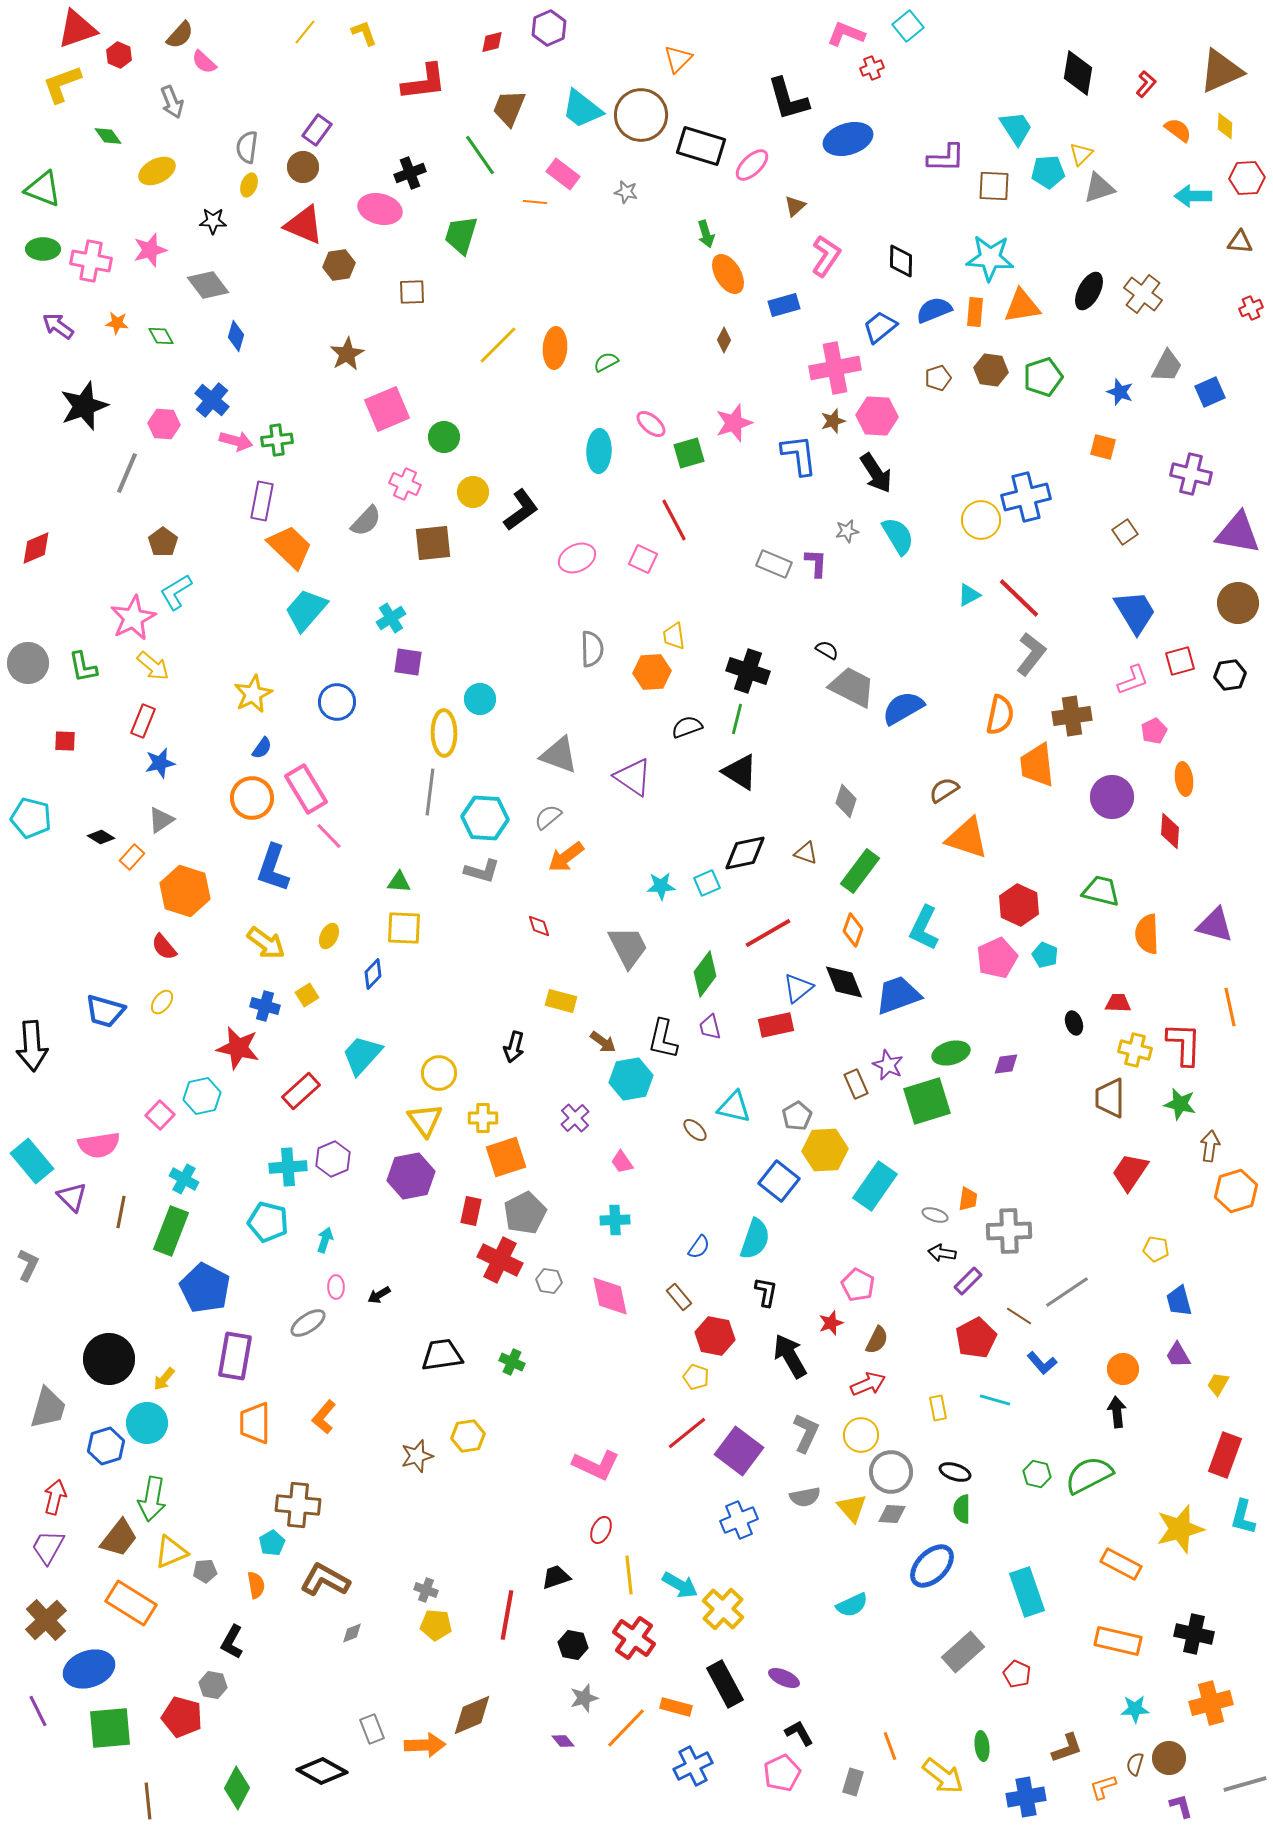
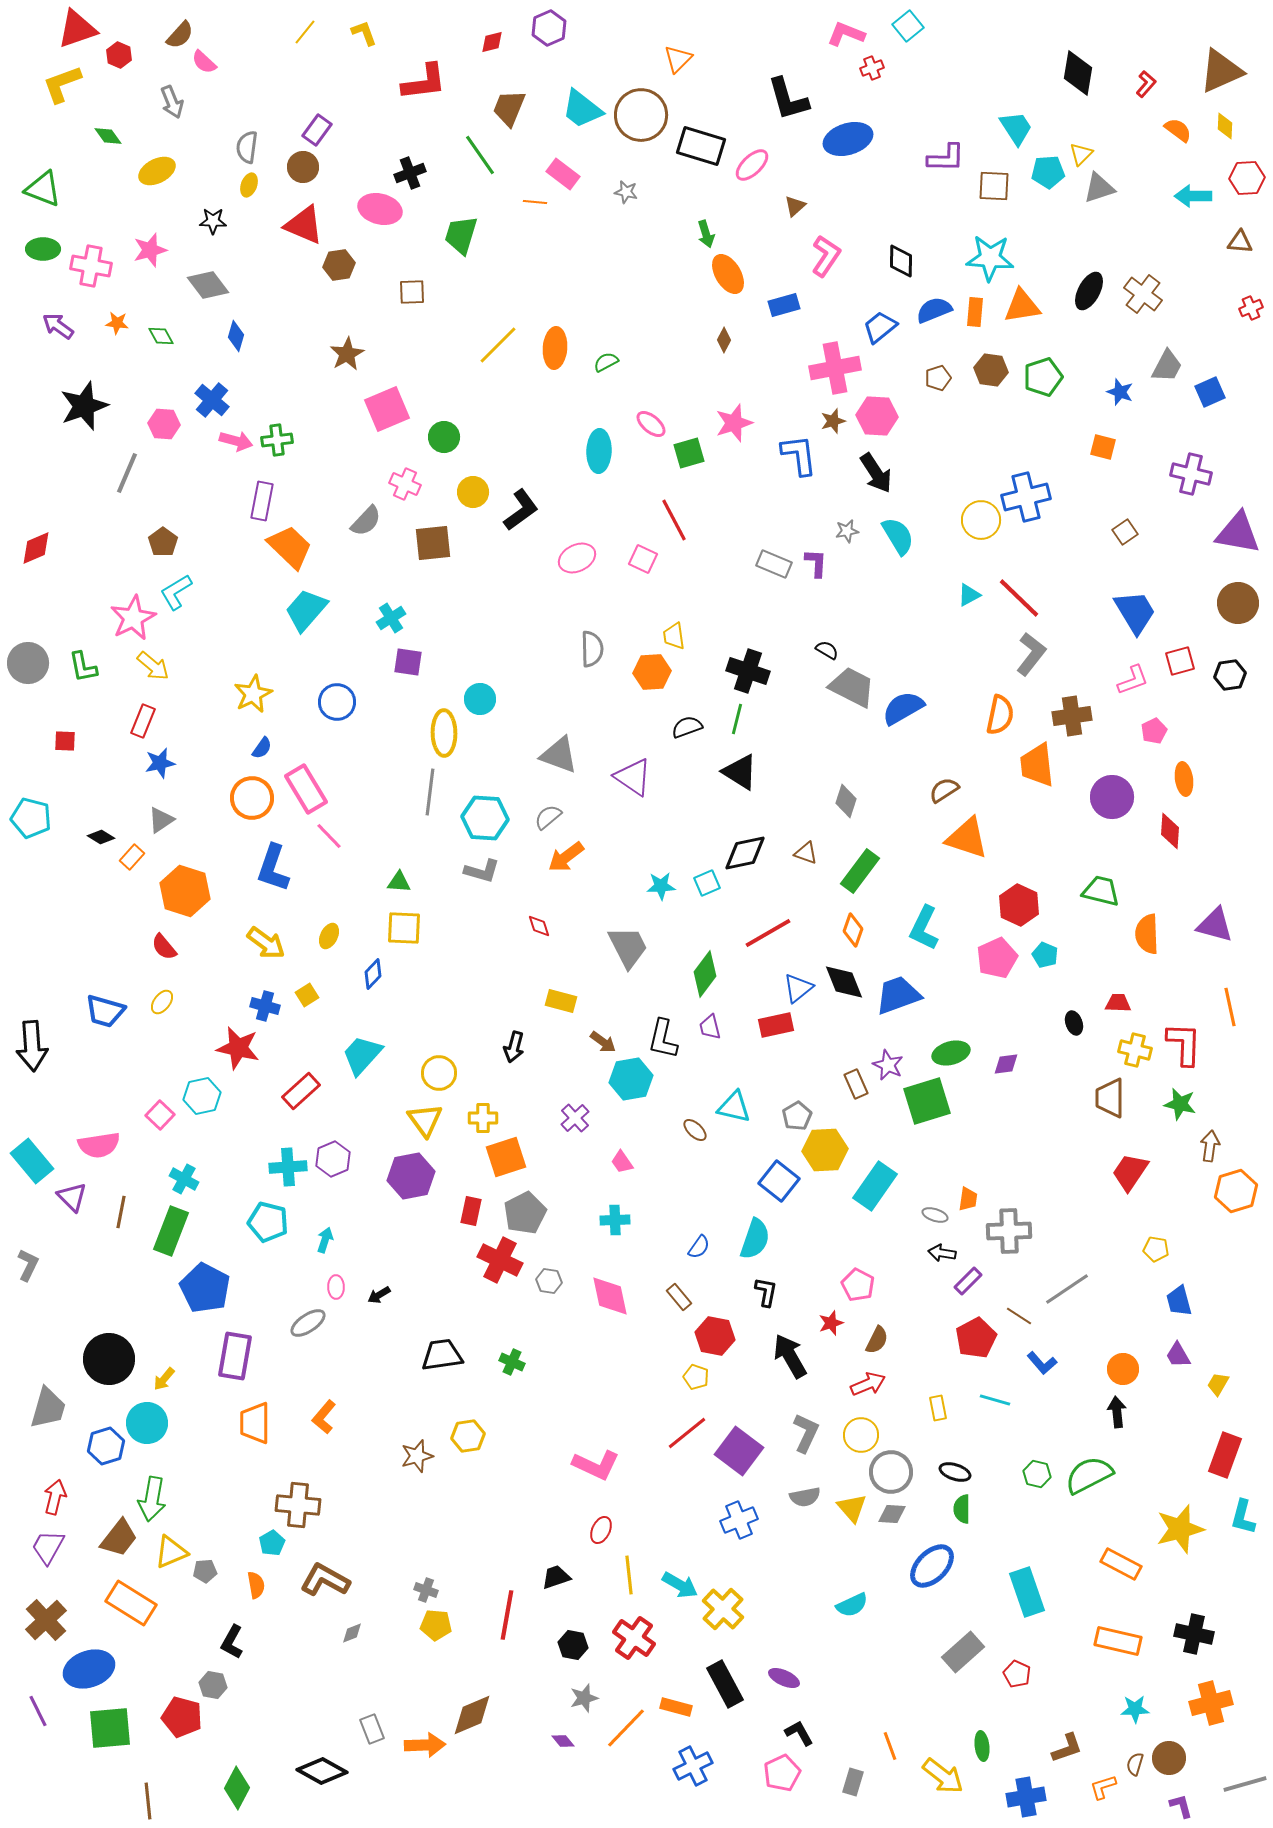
pink cross at (91, 261): moved 5 px down
gray line at (1067, 1292): moved 3 px up
